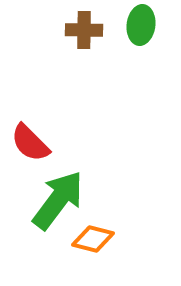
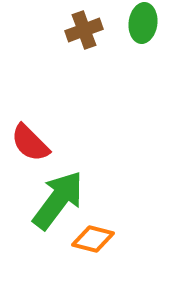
green ellipse: moved 2 px right, 2 px up
brown cross: rotated 21 degrees counterclockwise
